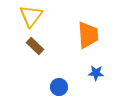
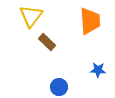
orange trapezoid: moved 2 px right, 14 px up
brown rectangle: moved 12 px right, 4 px up
blue star: moved 2 px right, 3 px up
